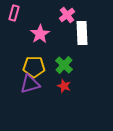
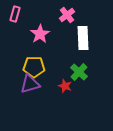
pink rectangle: moved 1 px right, 1 px down
white rectangle: moved 1 px right, 5 px down
green cross: moved 15 px right, 7 px down
red star: moved 1 px right
